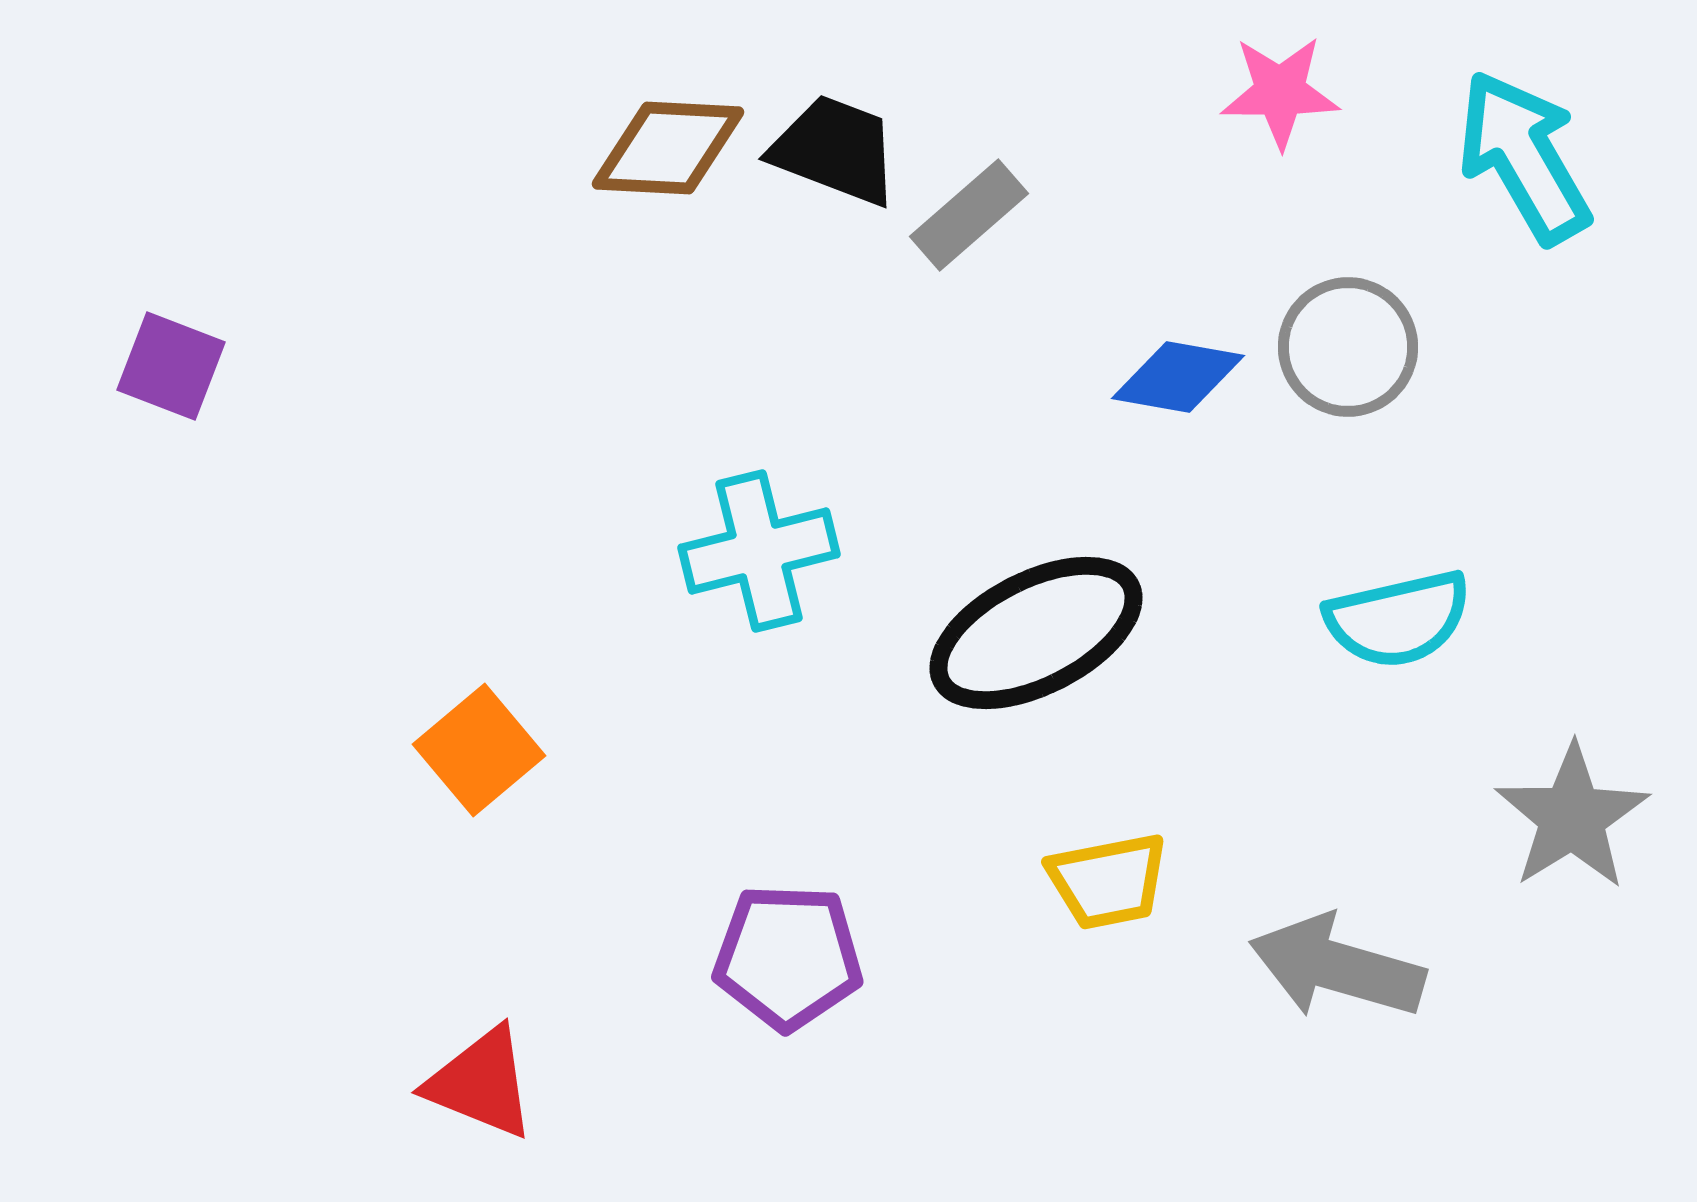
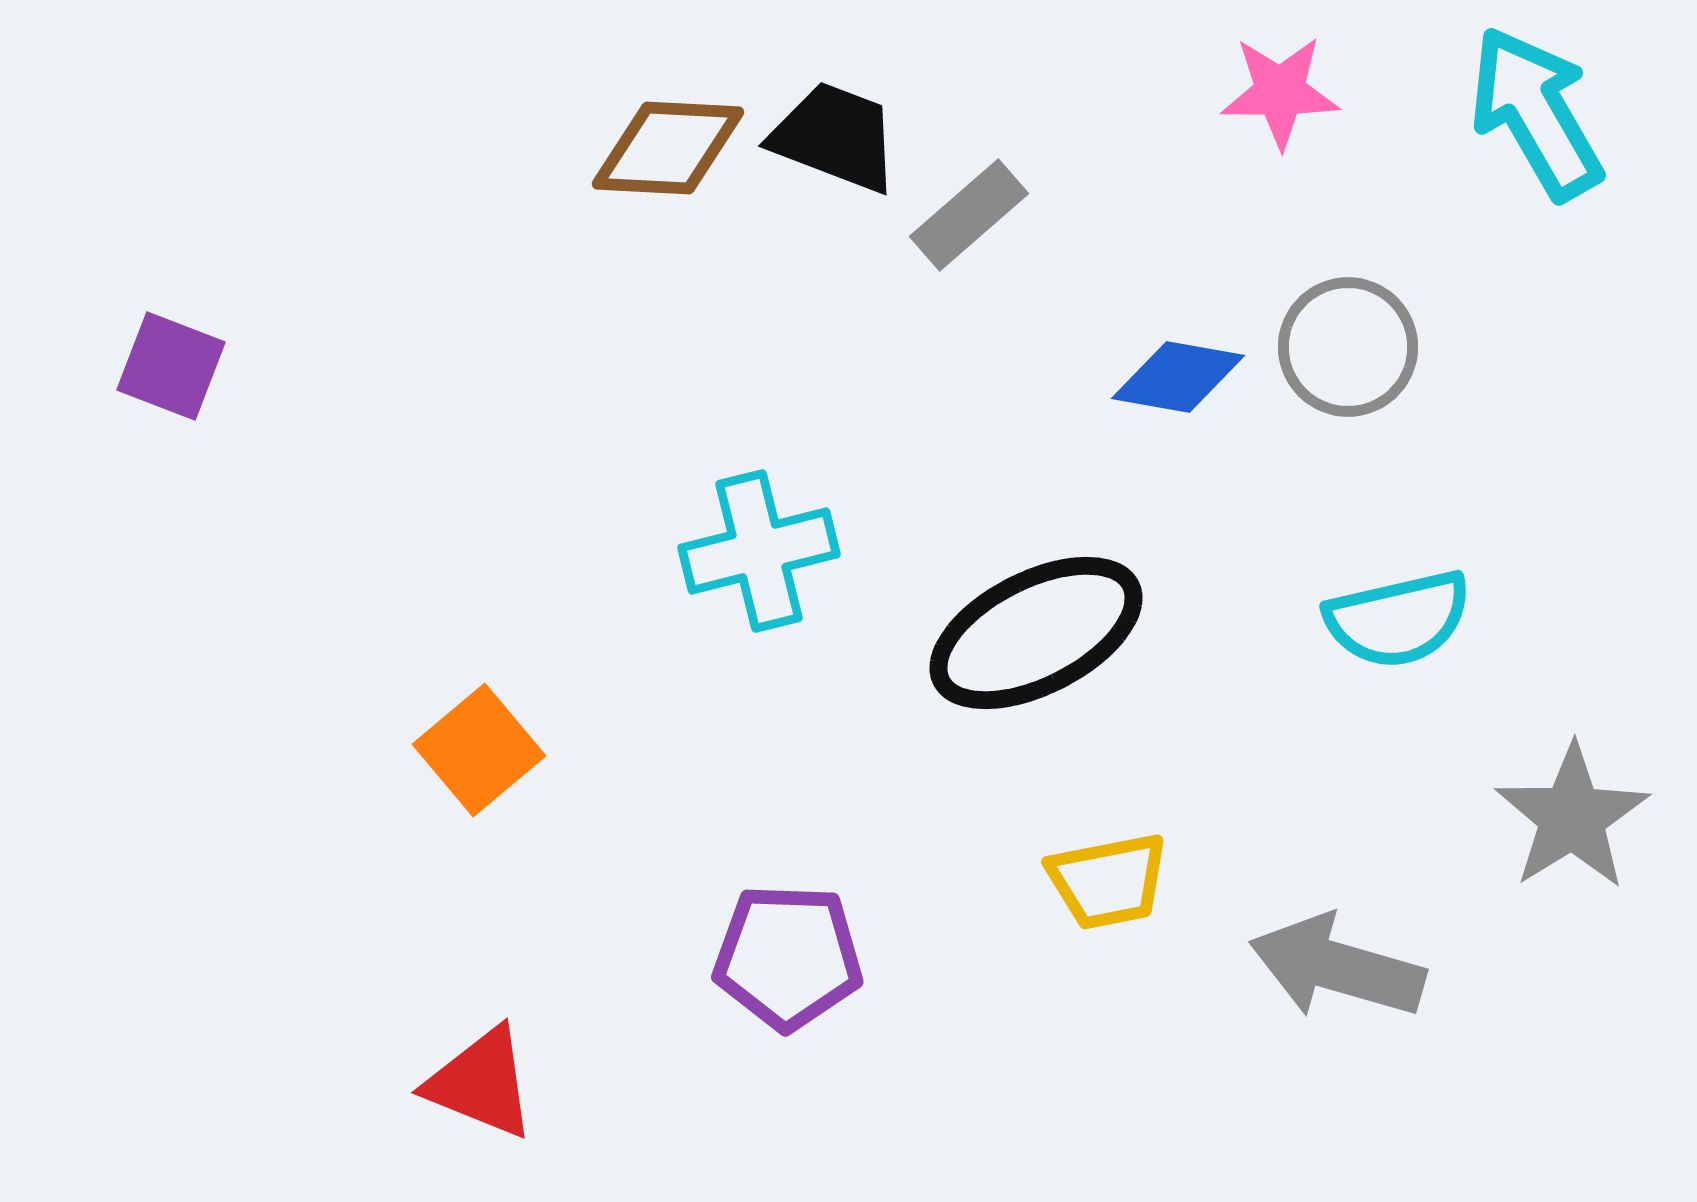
black trapezoid: moved 13 px up
cyan arrow: moved 12 px right, 44 px up
